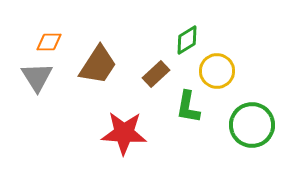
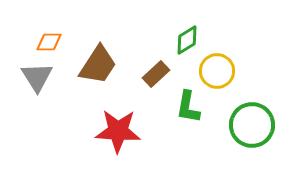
red star: moved 6 px left, 2 px up
